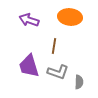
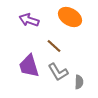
orange ellipse: rotated 25 degrees clockwise
brown line: rotated 56 degrees counterclockwise
gray L-shape: rotated 40 degrees clockwise
